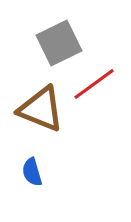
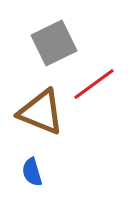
gray square: moved 5 px left
brown triangle: moved 3 px down
